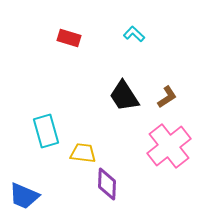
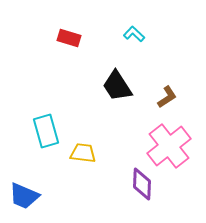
black trapezoid: moved 7 px left, 10 px up
purple diamond: moved 35 px right
